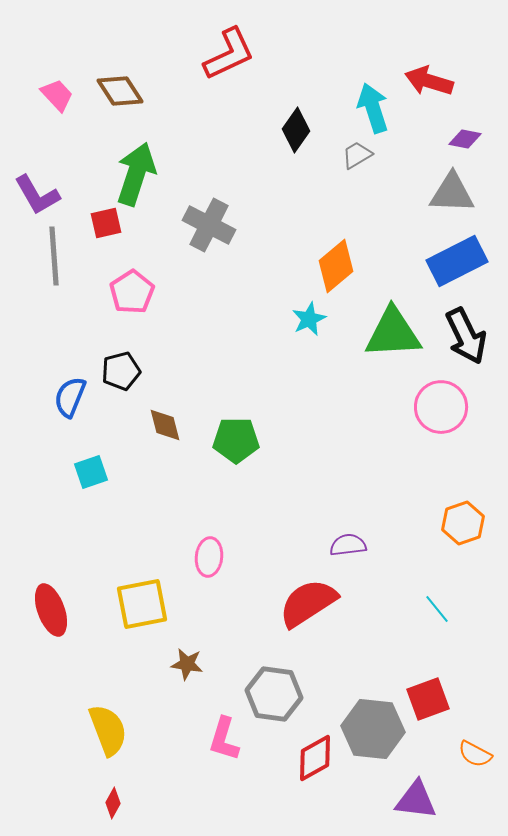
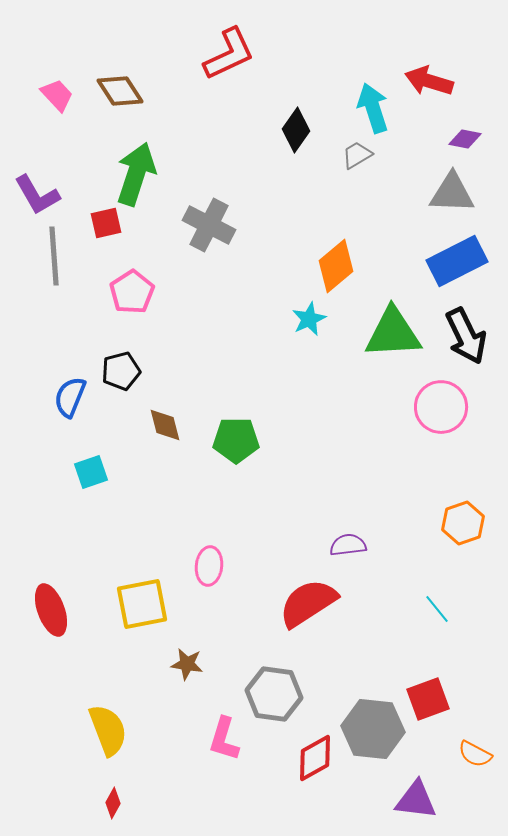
pink ellipse at (209, 557): moved 9 px down
